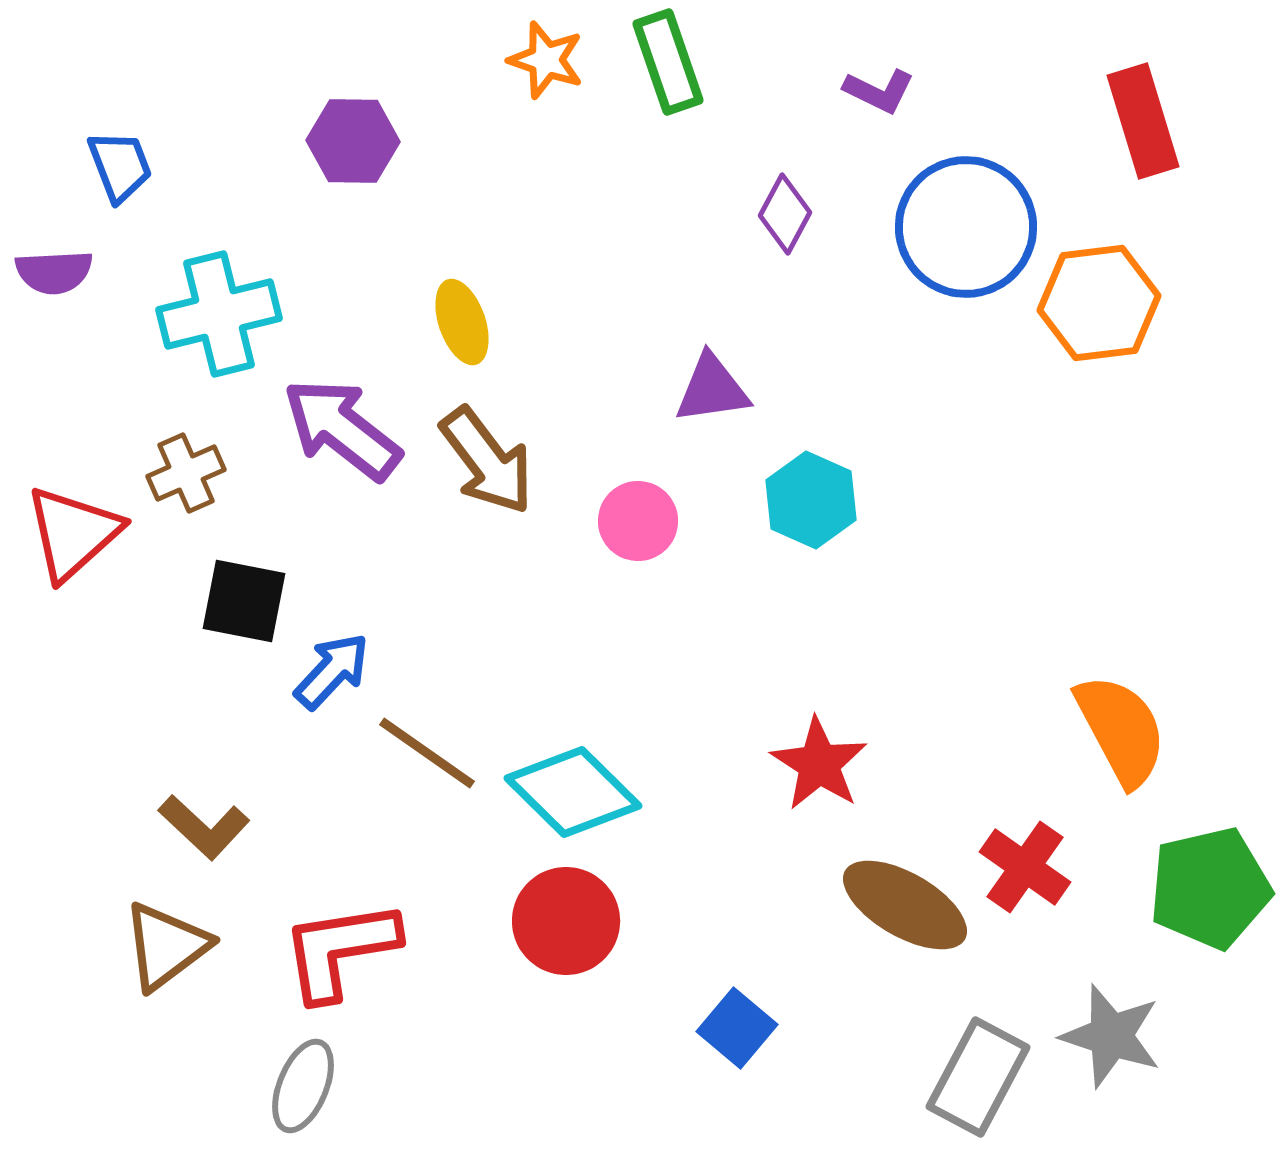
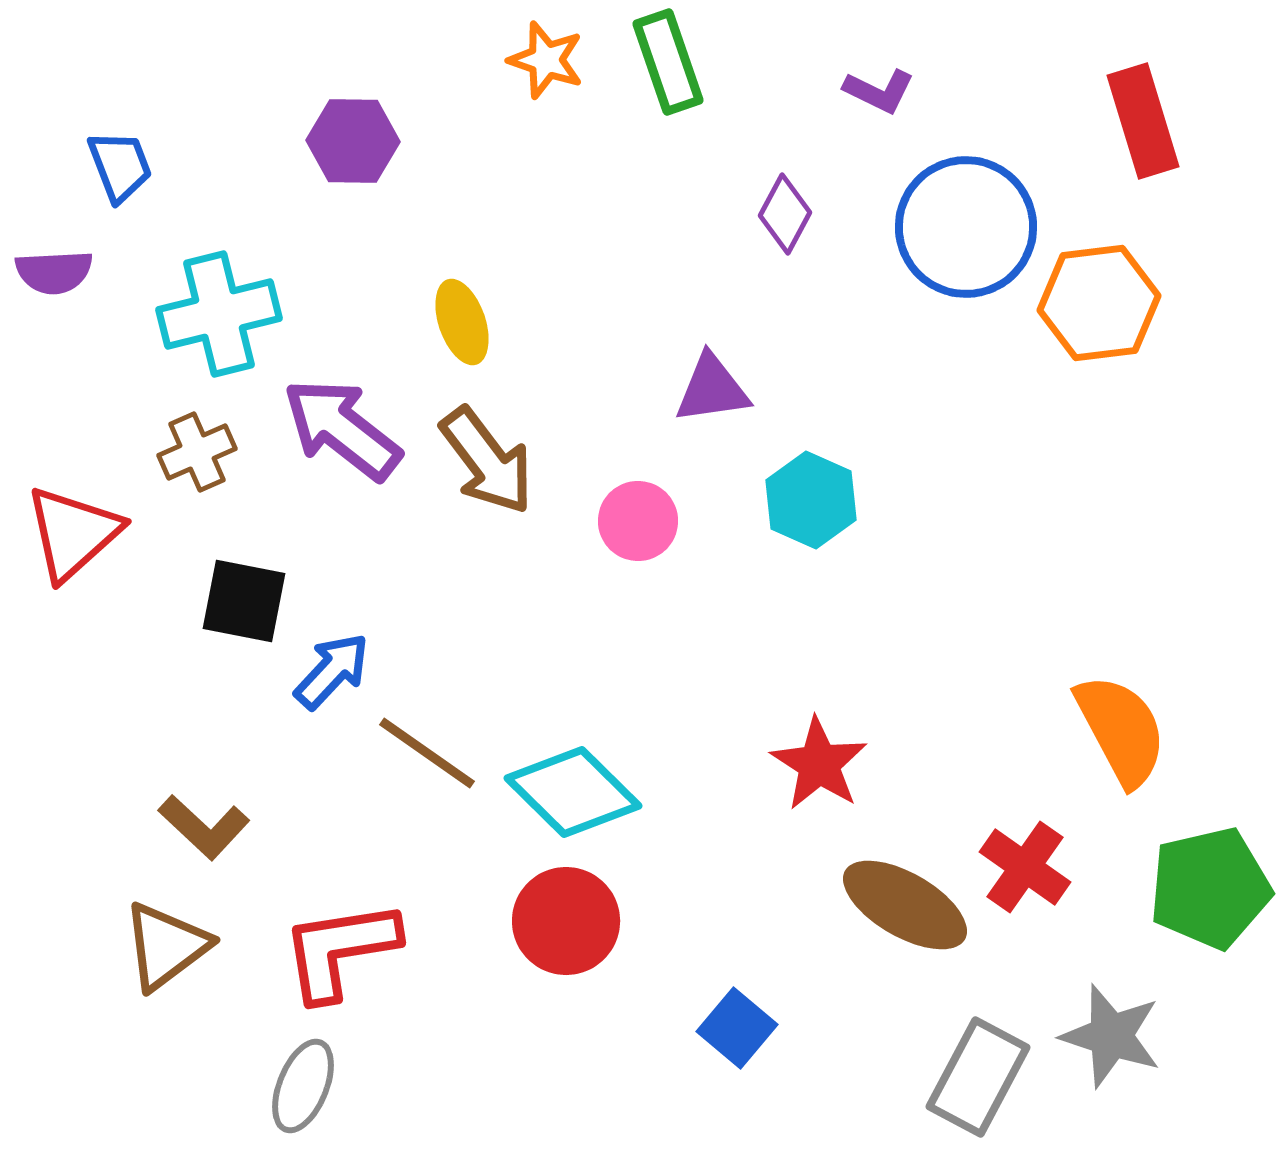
brown cross: moved 11 px right, 21 px up
